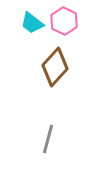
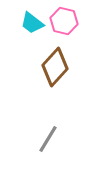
pink hexagon: rotated 12 degrees counterclockwise
gray line: rotated 16 degrees clockwise
